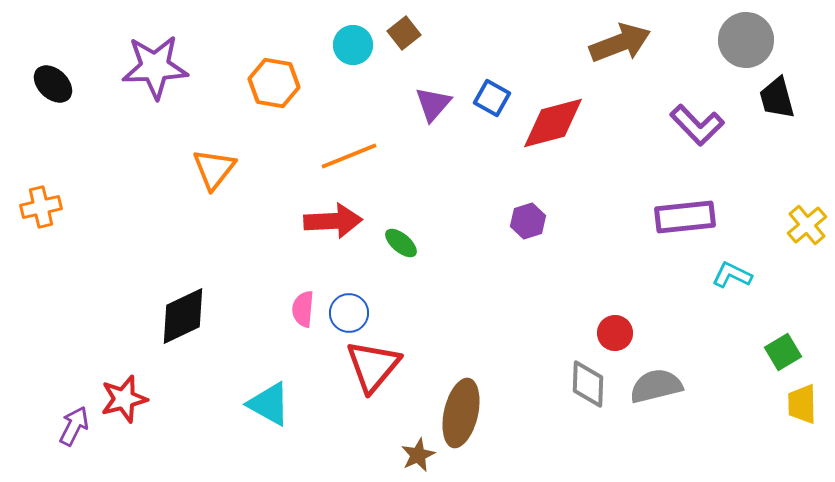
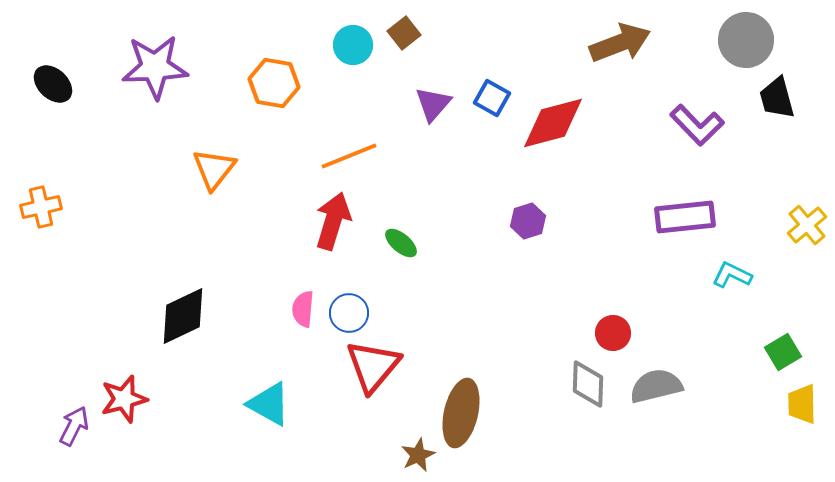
red arrow: rotated 70 degrees counterclockwise
red circle: moved 2 px left
